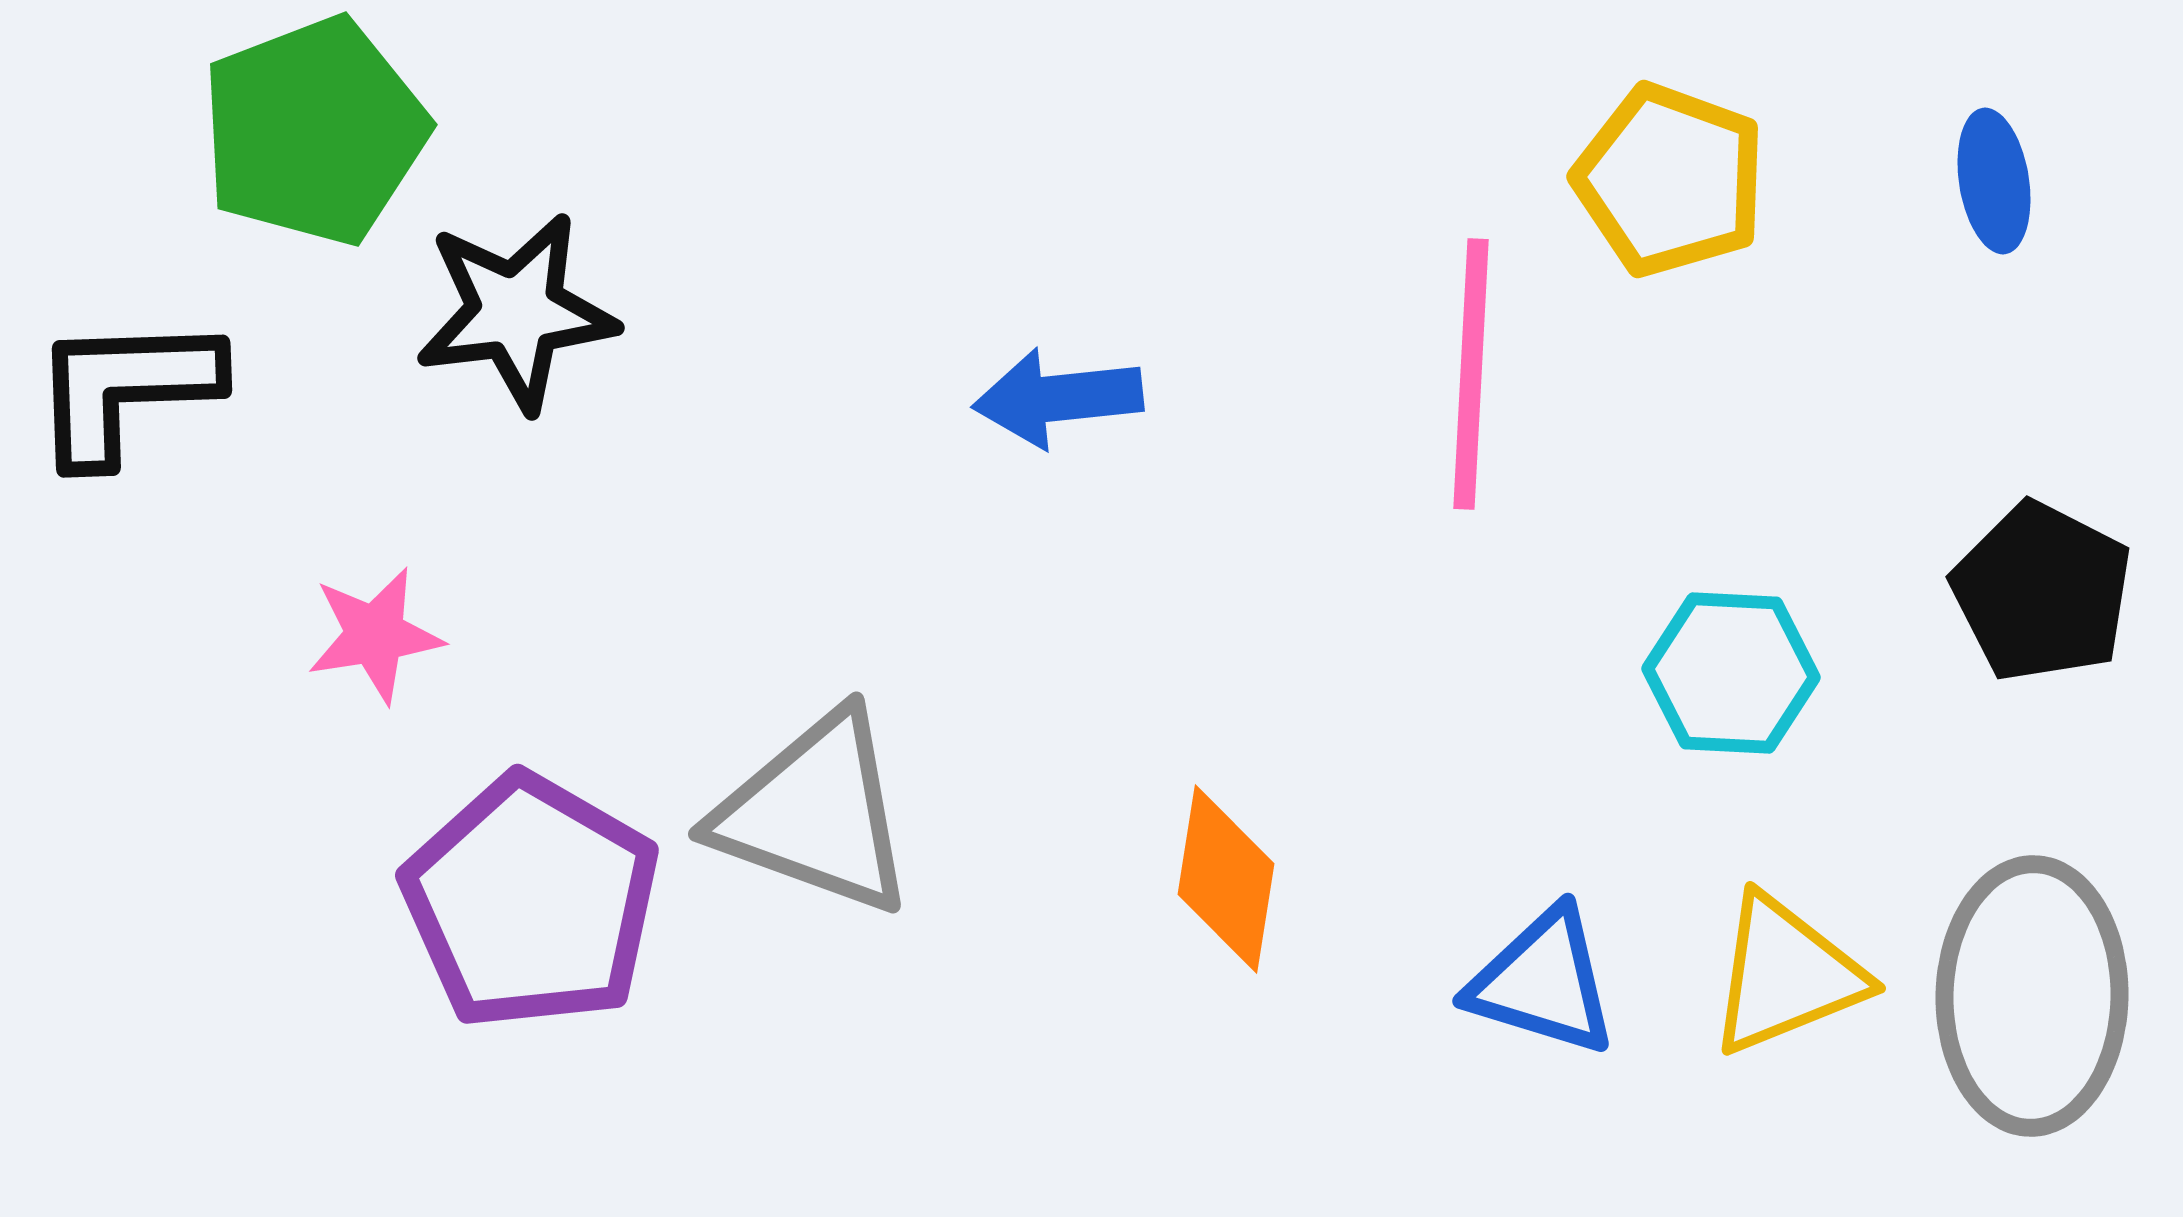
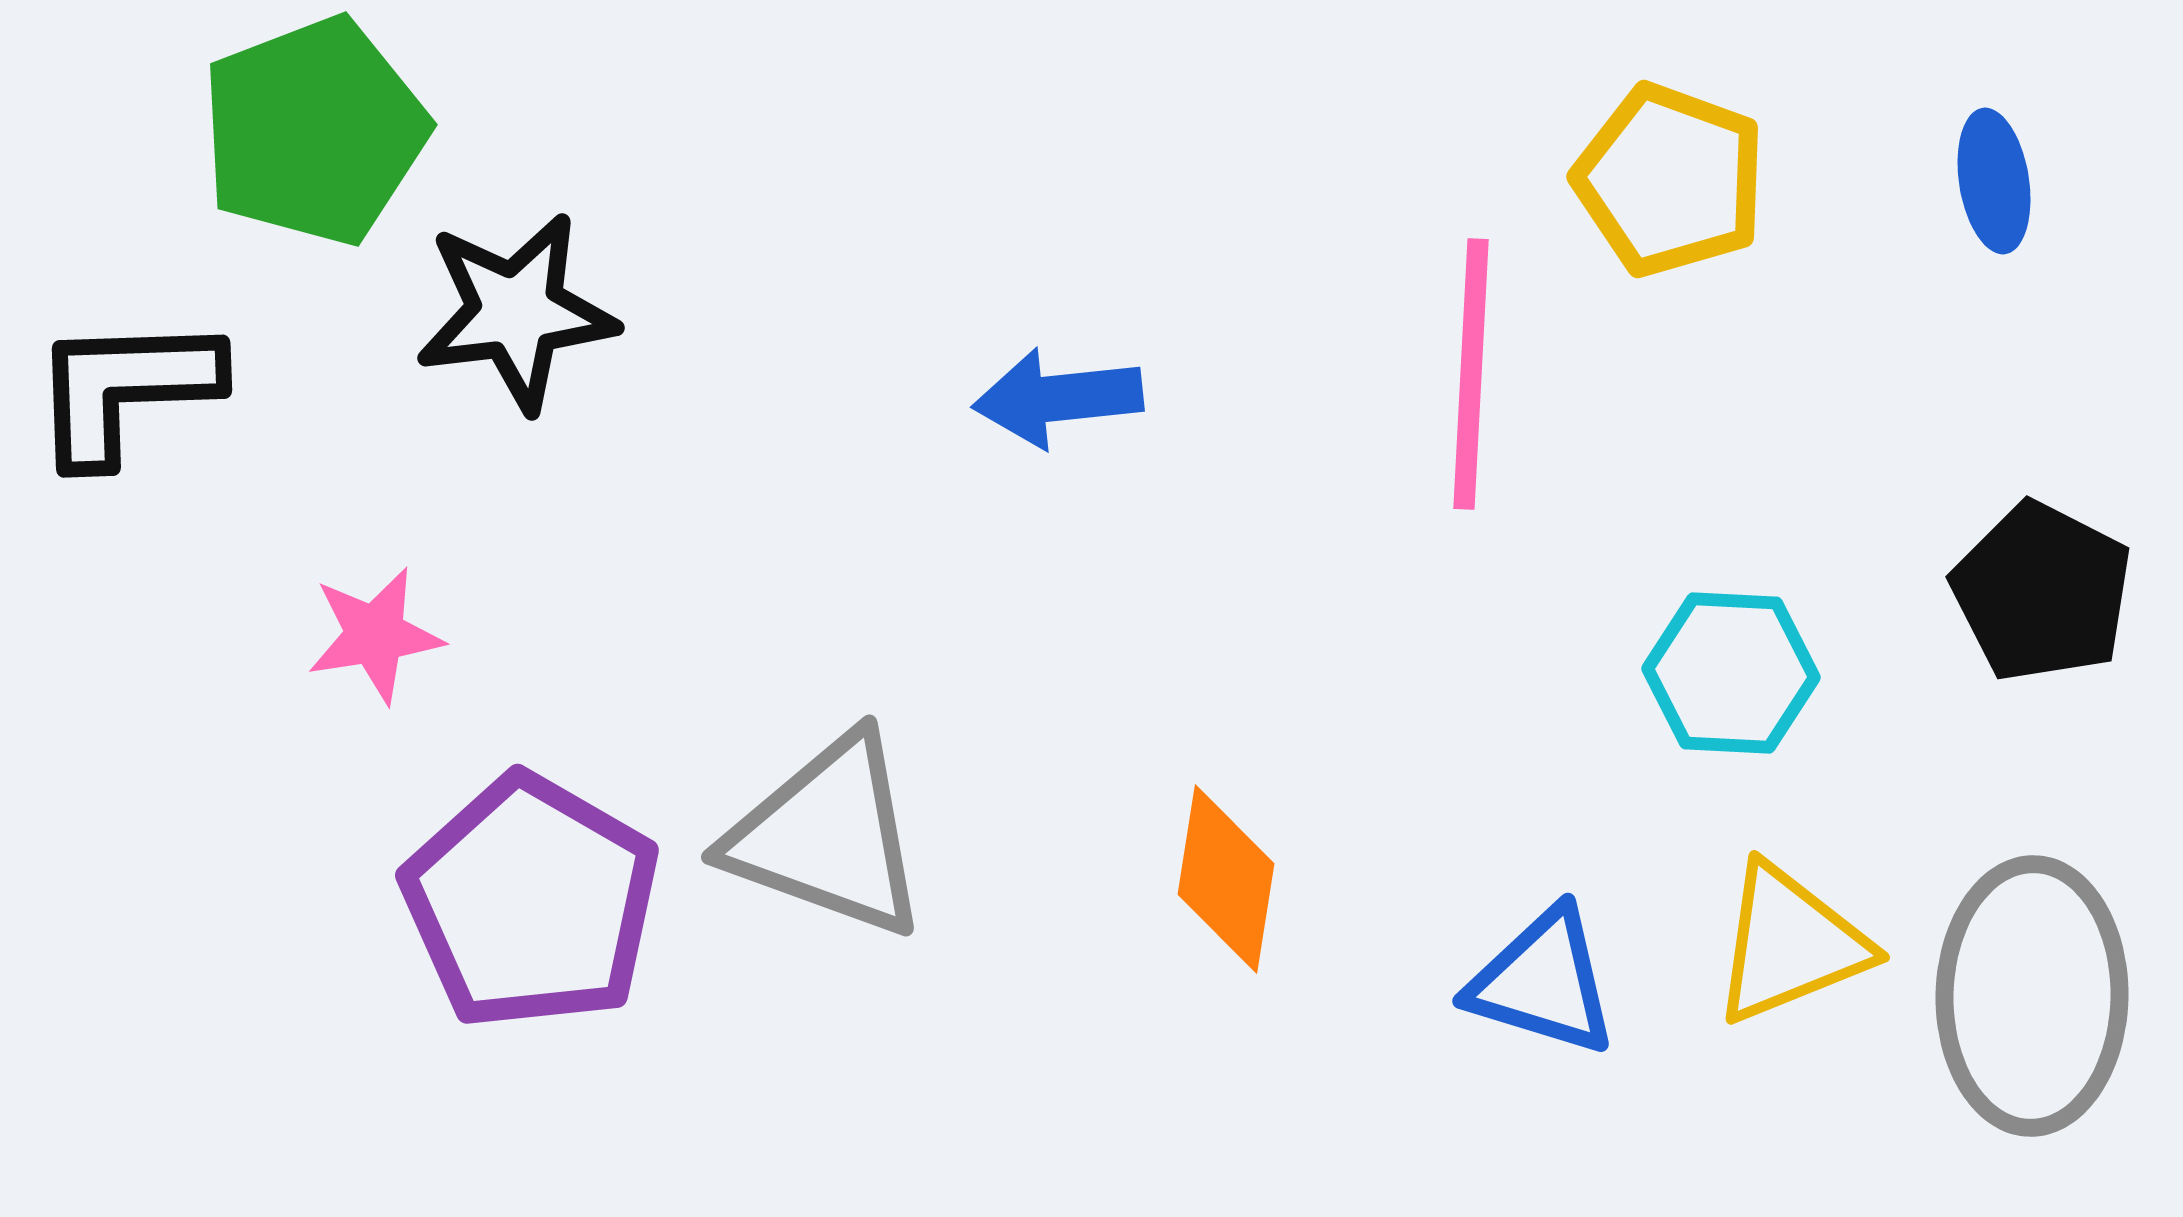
gray triangle: moved 13 px right, 23 px down
yellow triangle: moved 4 px right, 31 px up
